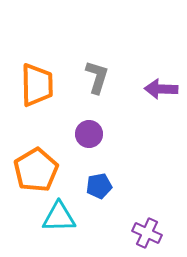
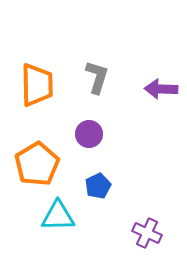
orange pentagon: moved 1 px right, 6 px up
blue pentagon: moved 1 px left; rotated 15 degrees counterclockwise
cyan triangle: moved 1 px left, 1 px up
